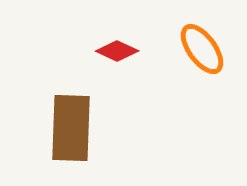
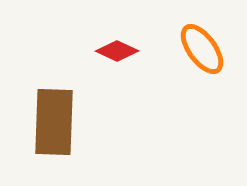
brown rectangle: moved 17 px left, 6 px up
